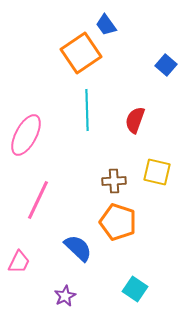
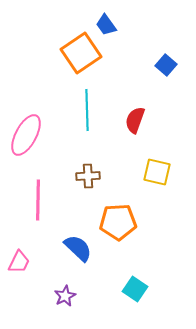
brown cross: moved 26 px left, 5 px up
pink line: rotated 24 degrees counterclockwise
orange pentagon: rotated 21 degrees counterclockwise
